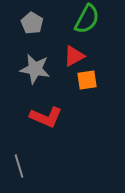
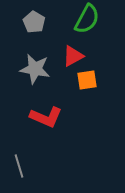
gray pentagon: moved 2 px right, 1 px up
red triangle: moved 1 px left
